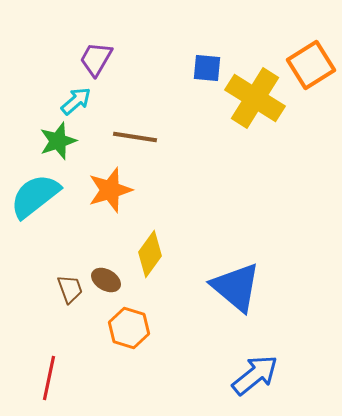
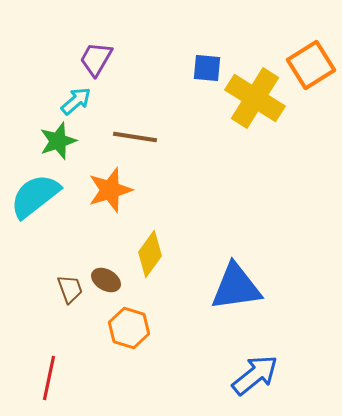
blue triangle: rotated 48 degrees counterclockwise
